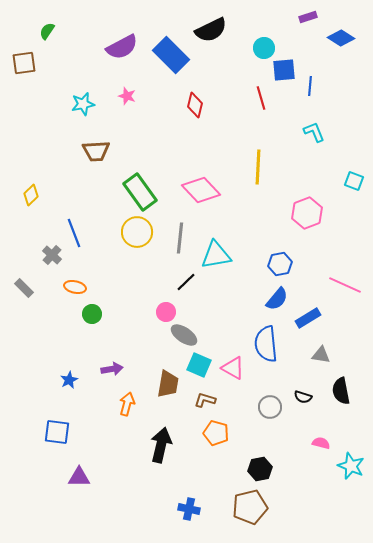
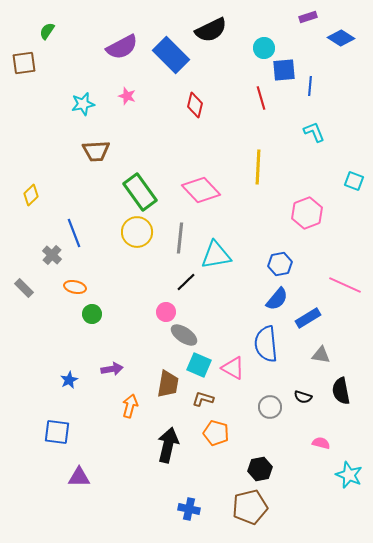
brown L-shape at (205, 400): moved 2 px left, 1 px up
orange arrow at (127, 404): moved 3 px right, 2 px down
black arrow at (161, 445): moved 7 px right
cyan star at (351, 466): moved 2 px left, 9 px down
